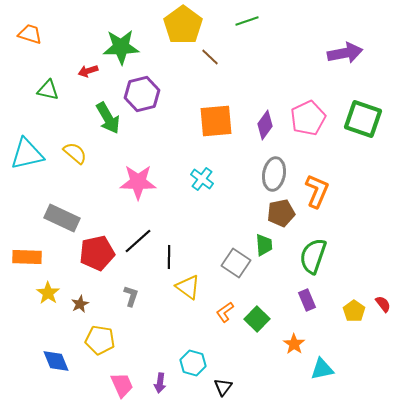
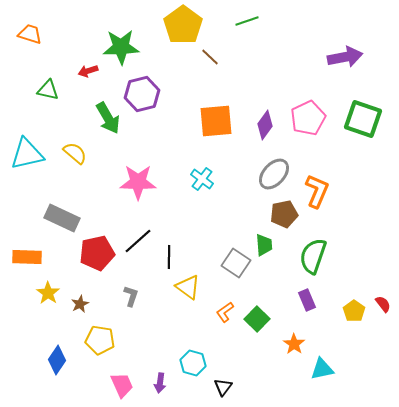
purple arrow at (345, 53): moved 4 px down
gray ellipse at (274, 174): rotated 32 degrees clockwise
brown pentagon at (281, 213): moved 3 px right, 1 px down
blue diamond at (56, 361): moved 1 px right, 1 px up; rotated 56 degrees clockwise
